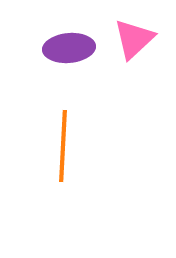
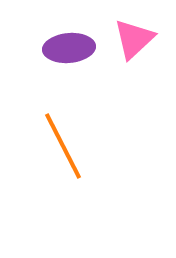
orange line: rotated 30 degrees counterclockwise
